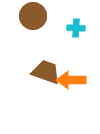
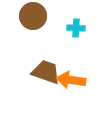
orange arrow: rotated 8 degrees clockwise
